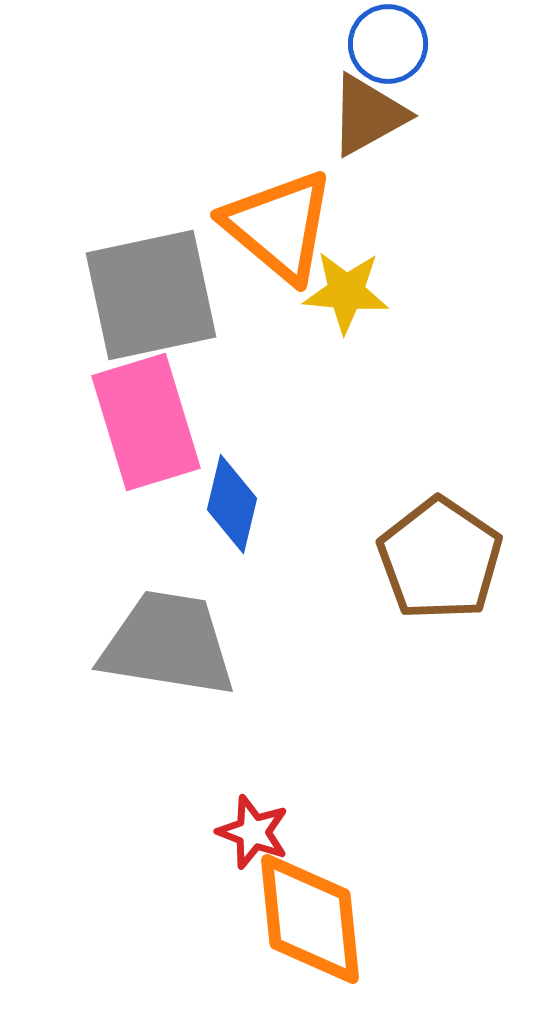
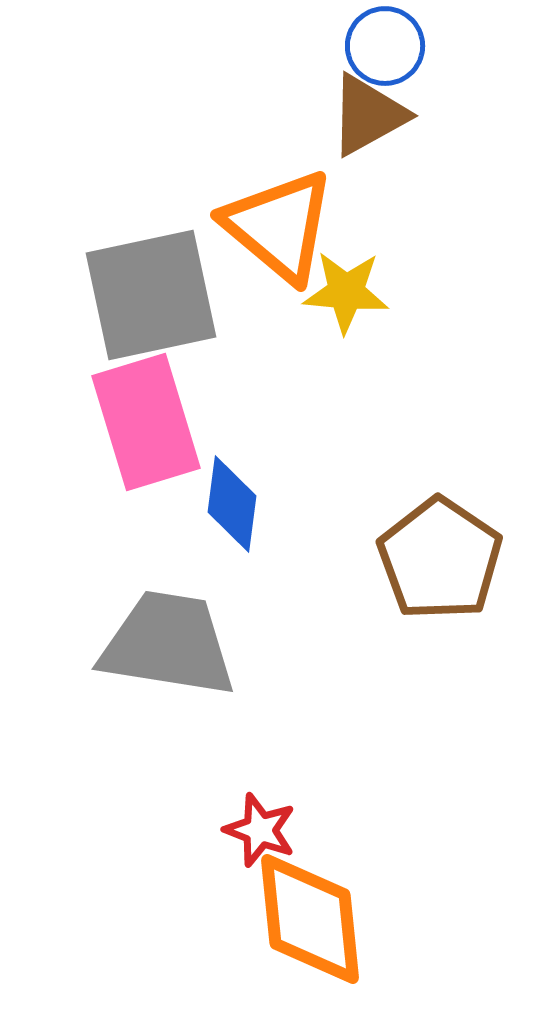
blue circle: moved 3 px left, 2 px down
blue diamond: rotated 6 degrees counterclockwise
red star: moved 7 px right, 2 px up
